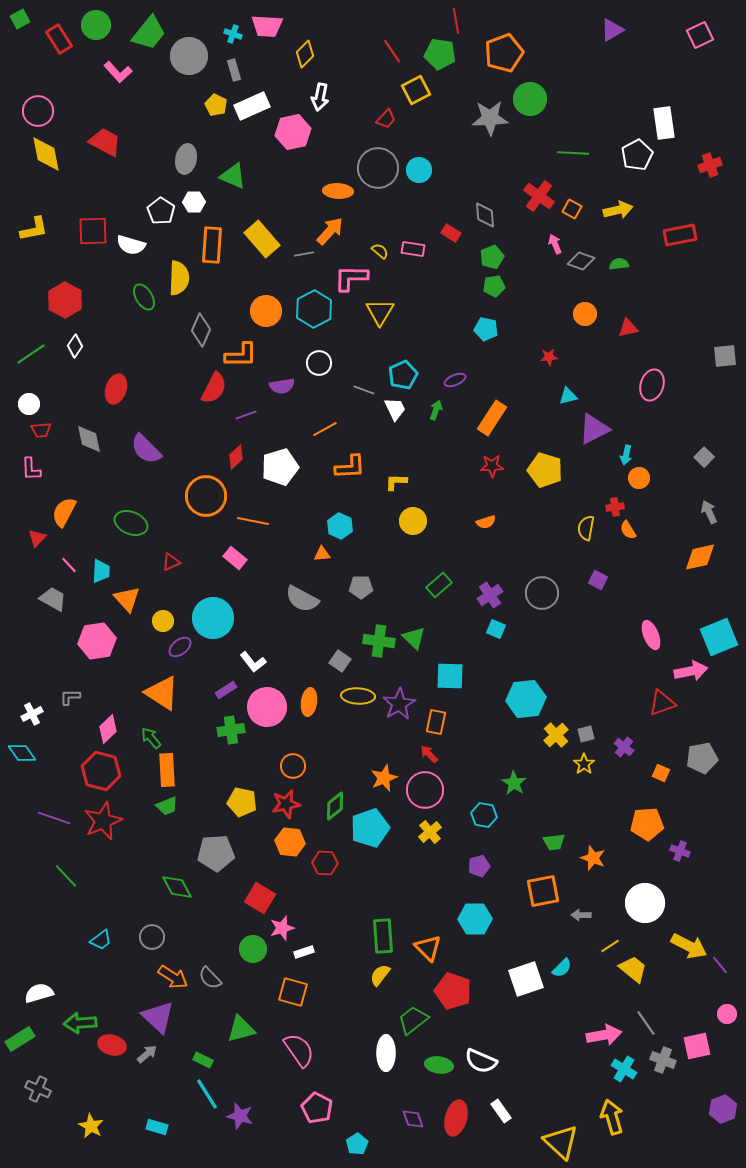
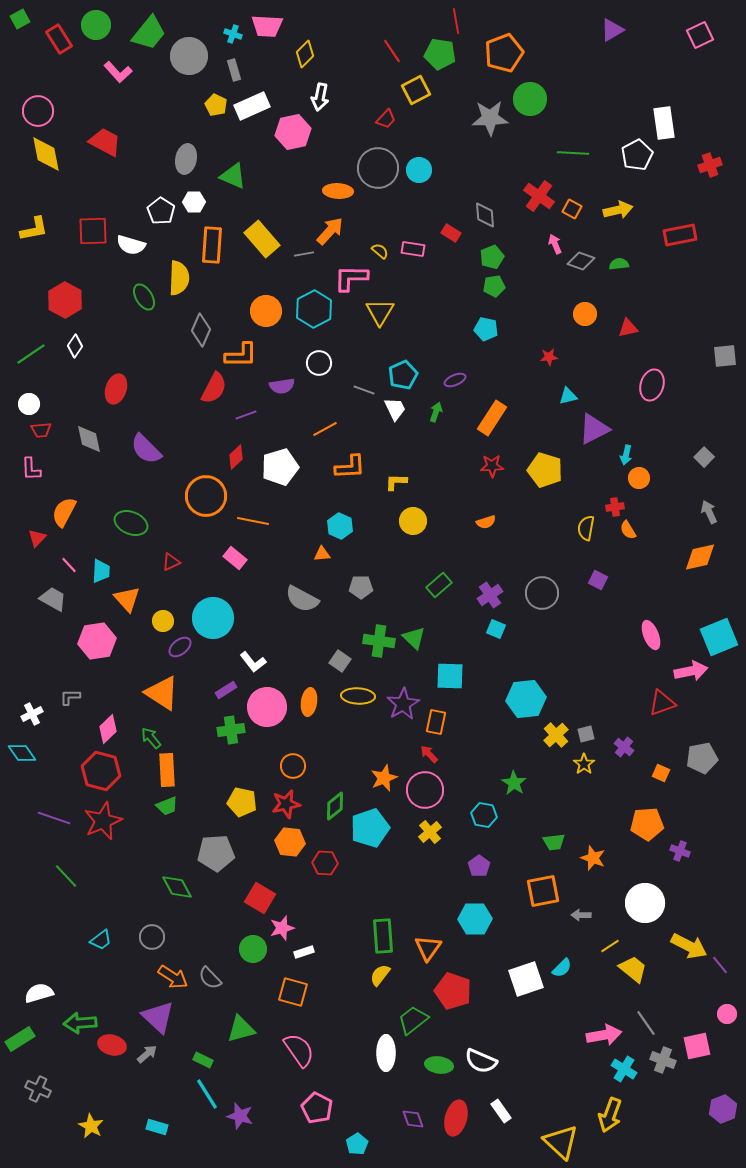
green arrow at (436, 410): moved 2 px down
purple star at (399, 704): moved 4 px right
purple pentagon at (479, 866): rotated 20 degrees counterclockwise
orange triangle at (428, 948): rotated 20 degrees clockwise
yellow arrow at (612, 1117): moved 2 px left, 2 px up; rotated 144 degrees counterclockwise
